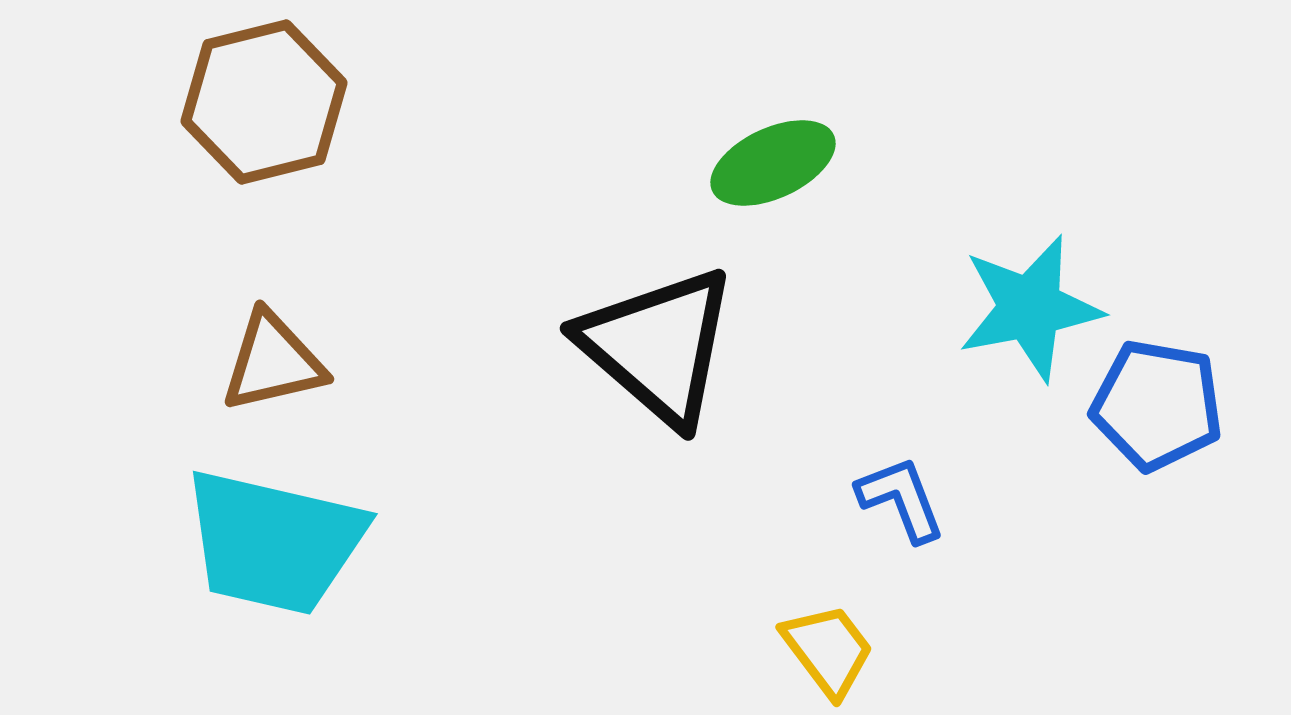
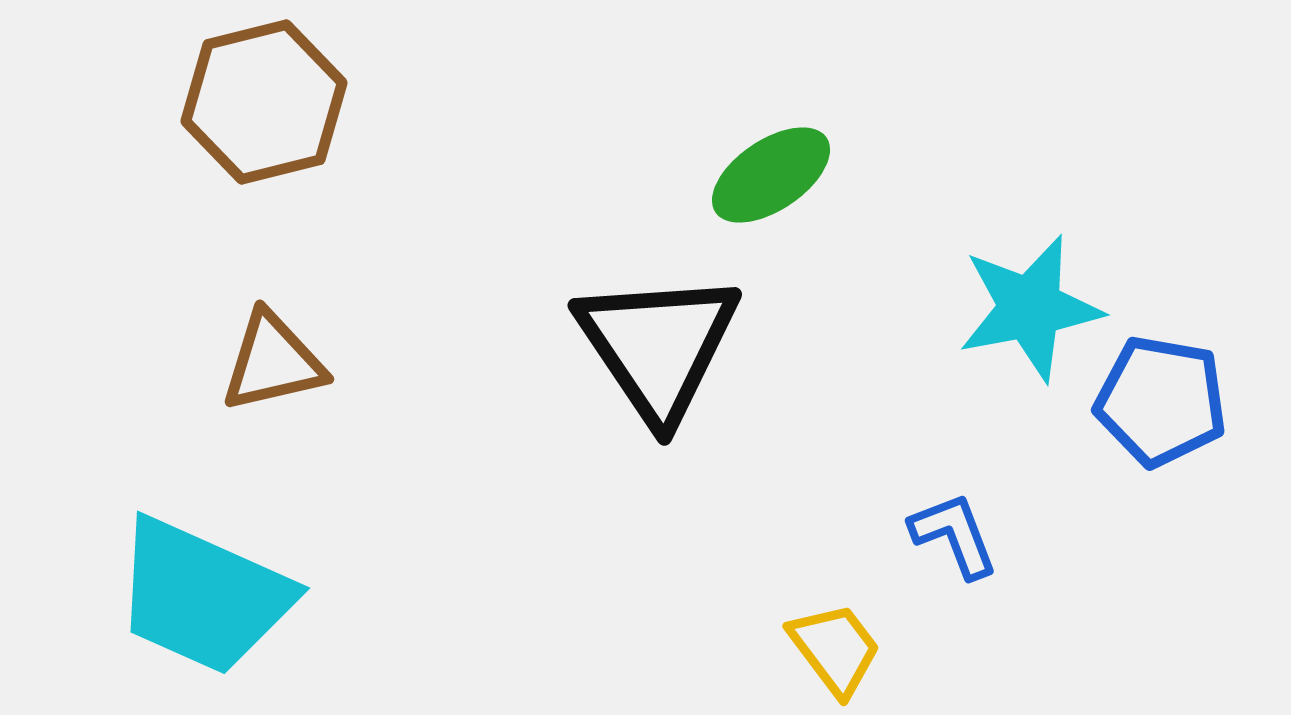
green ellipse: moved 2 px left, 12 px down; rotated 9 degrees counterclockwise
black triangle: rotated 15 degrees clockwise
blue pentagon: moved 4 px right, 4 px up
blue L-shape: moved 53 px right, 36 px down
cyan trapezoid: moved 71 px left, 54 px down; rotated 11 degrees clockwise
yellow trapezoid: moved 7 px right, 1 px up
